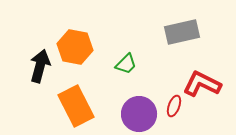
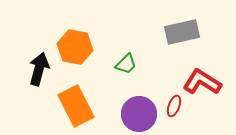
black arrow: moved 1 px left, 3 px down
red L-shape: moved 2 px up; rotated 6 degrees clockwise
